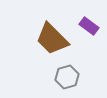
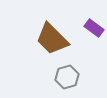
purple rectangle: moved 5 px right, 2 px down
